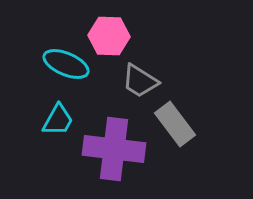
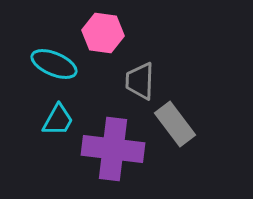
pink hexagon: moved 6 px left, 3 px up; rotated 6 degrees clockwise
cyan ellipse: moved 12 px left
gray trapezoid: rotated 60 degrees clockwise
purple cross: moved 1 px left
